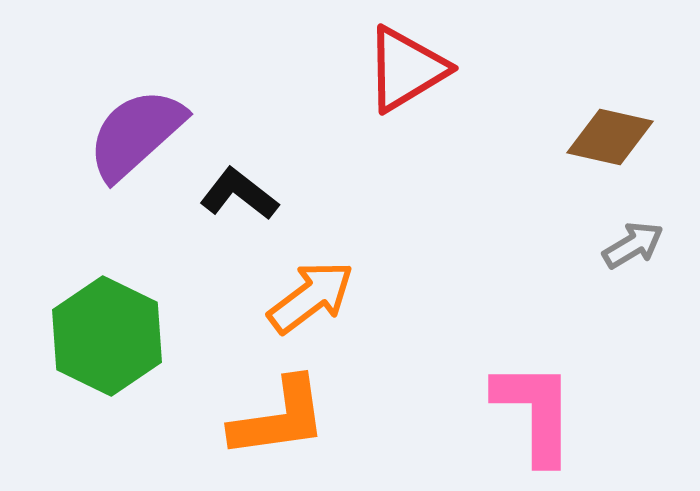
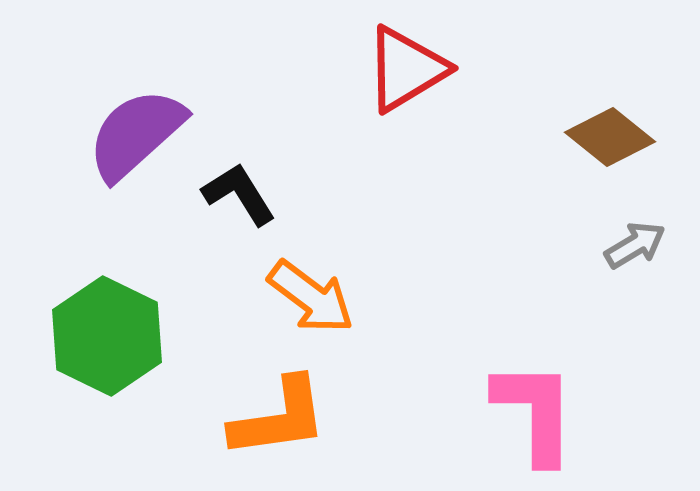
brown diamond: rotated 26 degrees clockwise
black L-shape: rotated 20 degrees clockwise
gray arrow: moved 2 px right
orange arrow: rotated 74 degrees clockwise
